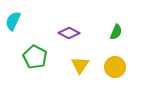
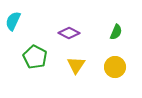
yellow triangle: moved 4 px left
